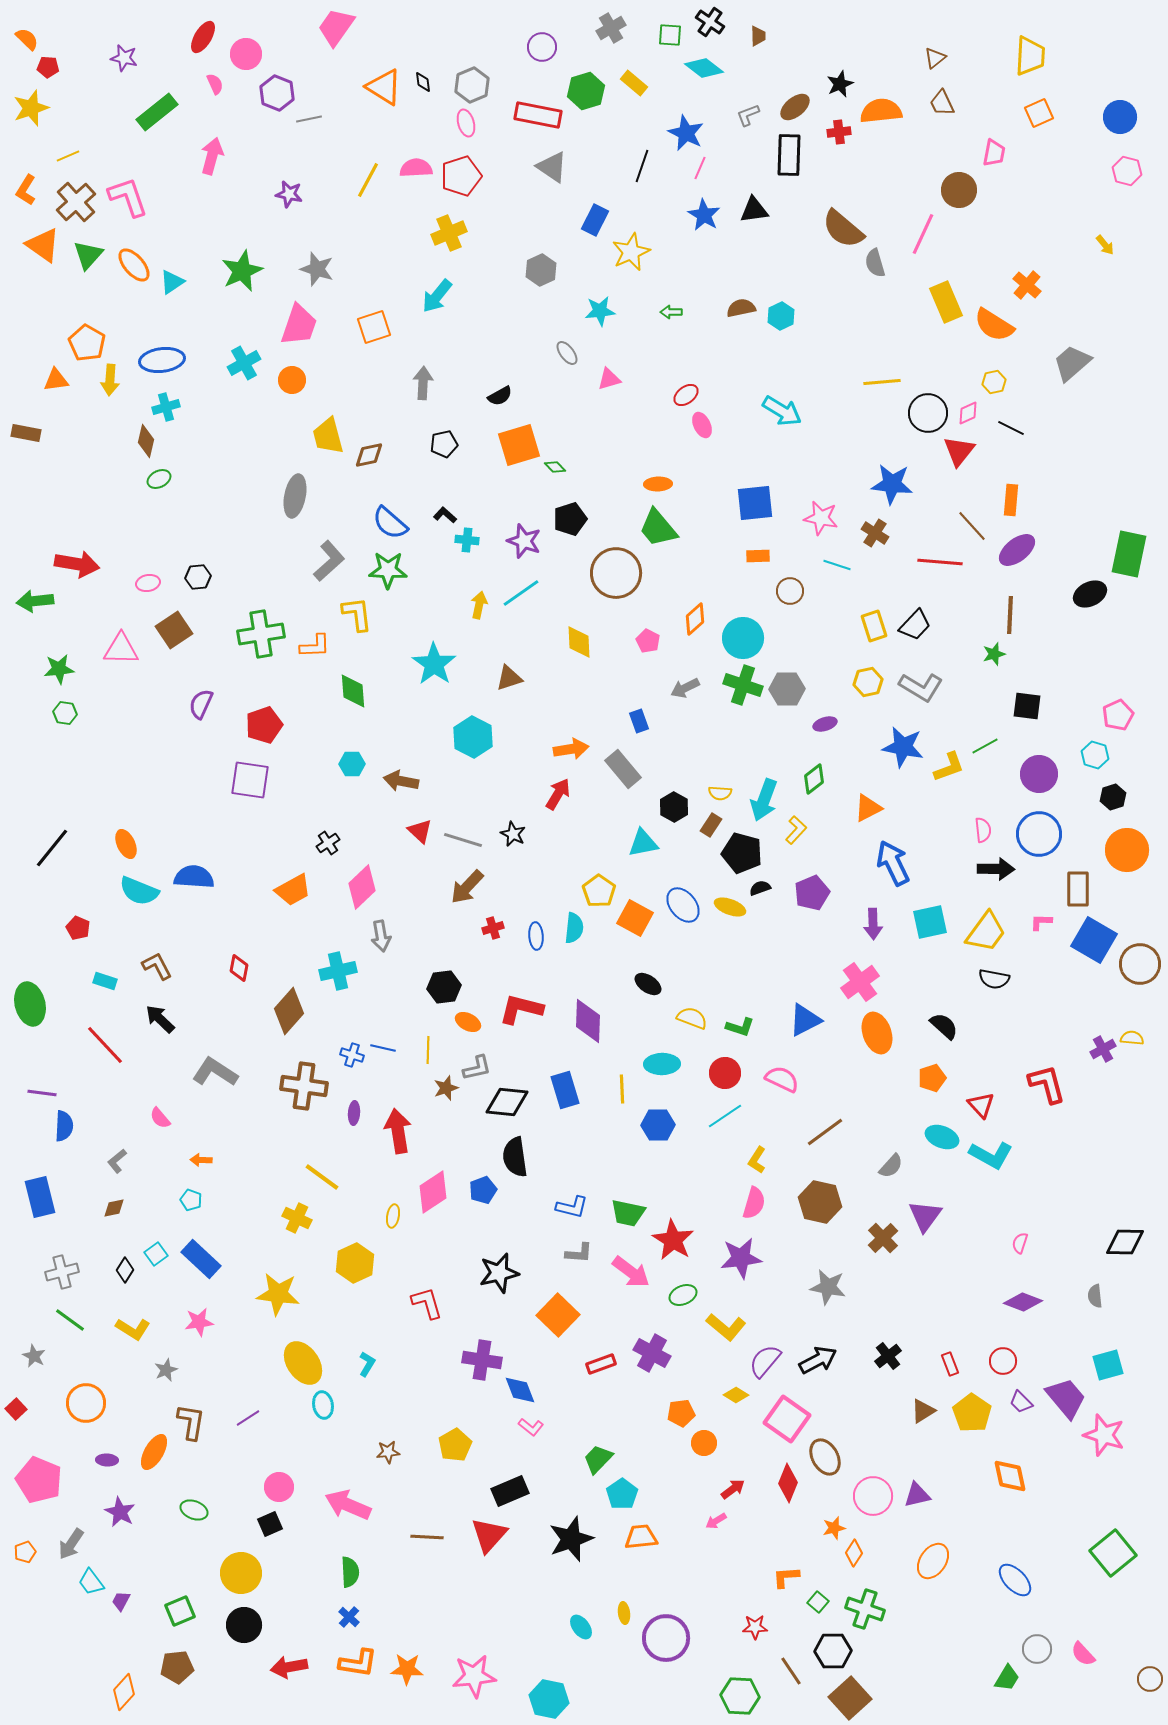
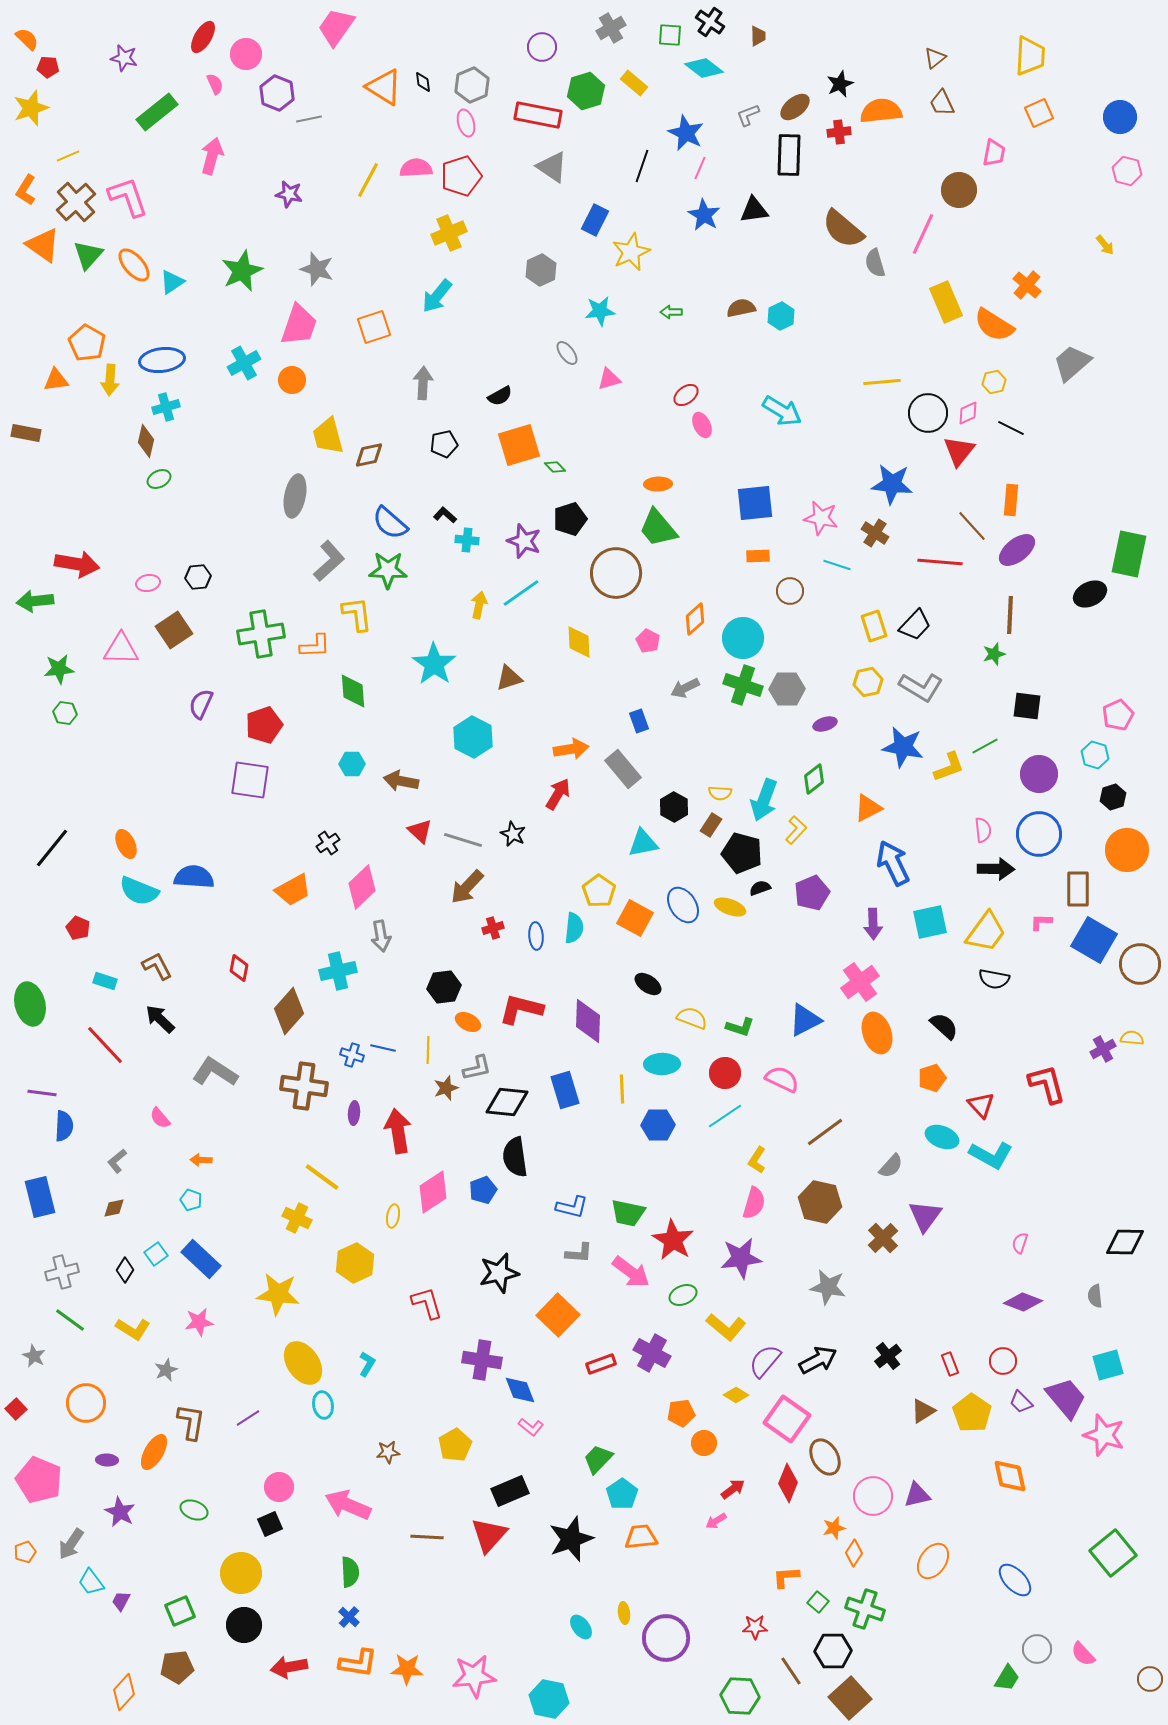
blue ellipse at (683, 905): rotated 6 degrees clockwise
